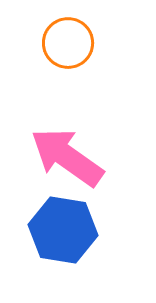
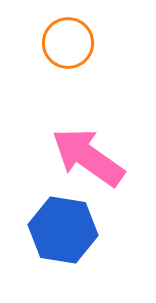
pink arrow: moved 21 px right
